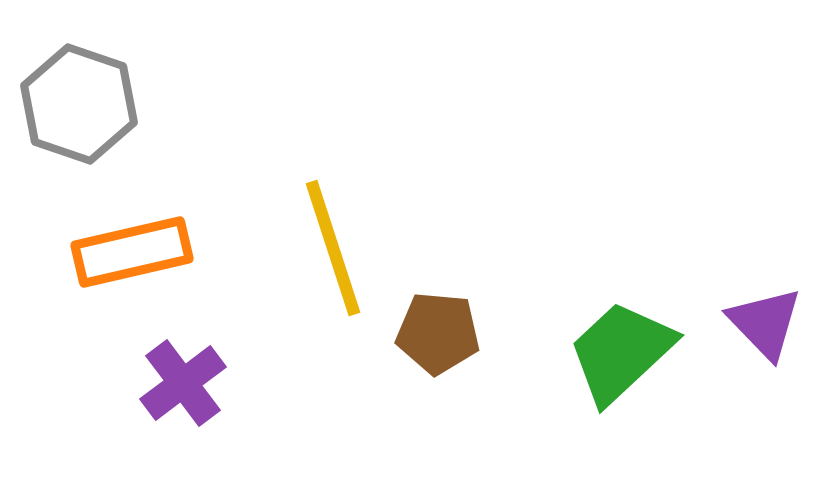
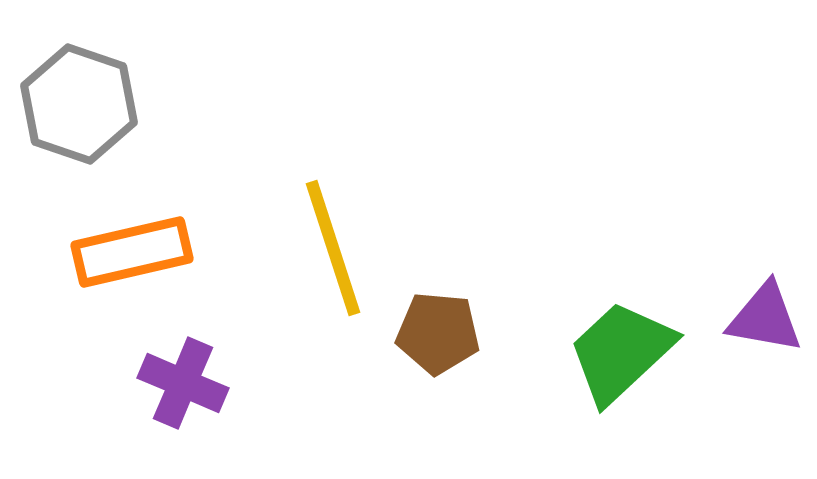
purple triangle: moved 5 px up; rotated 36 degrees counterclockwise
purple cross: rotated 30 degrees counterclockwise
